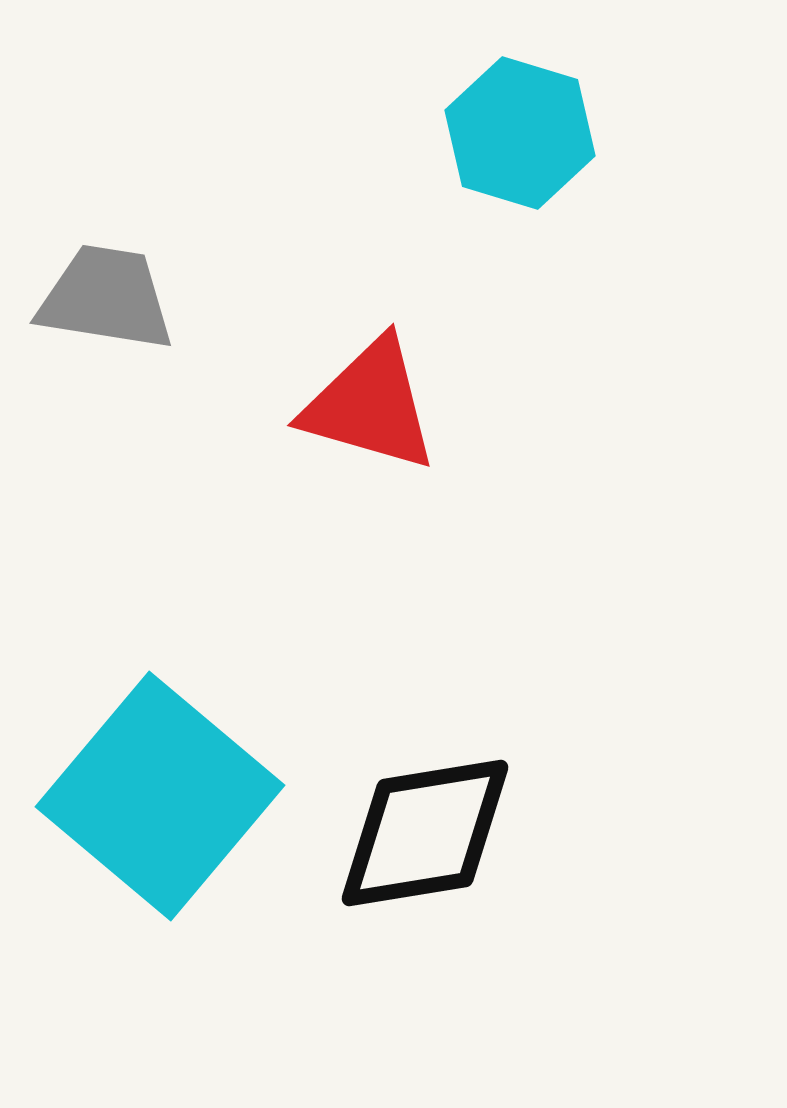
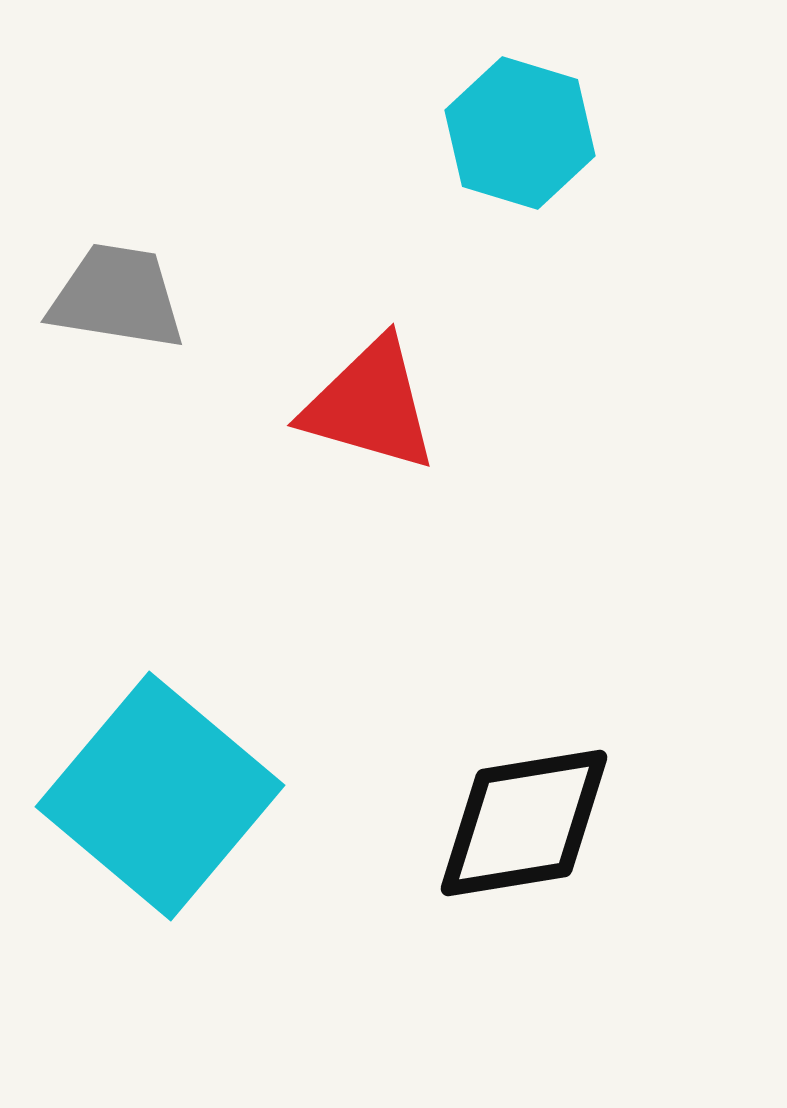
gray trapezoid: moved 11 px right, 1 px up
black diamond: moved 99 px right, 10 px up
